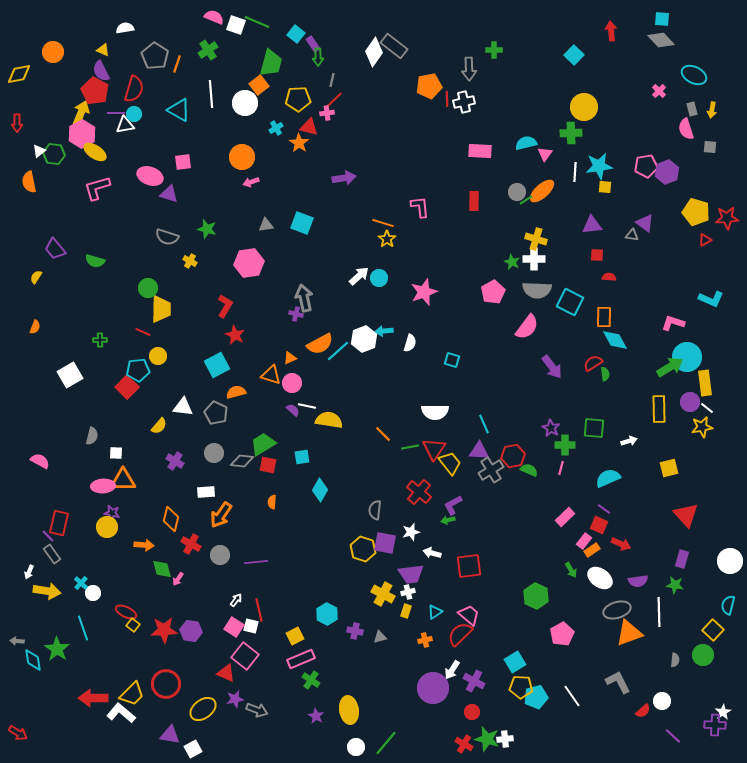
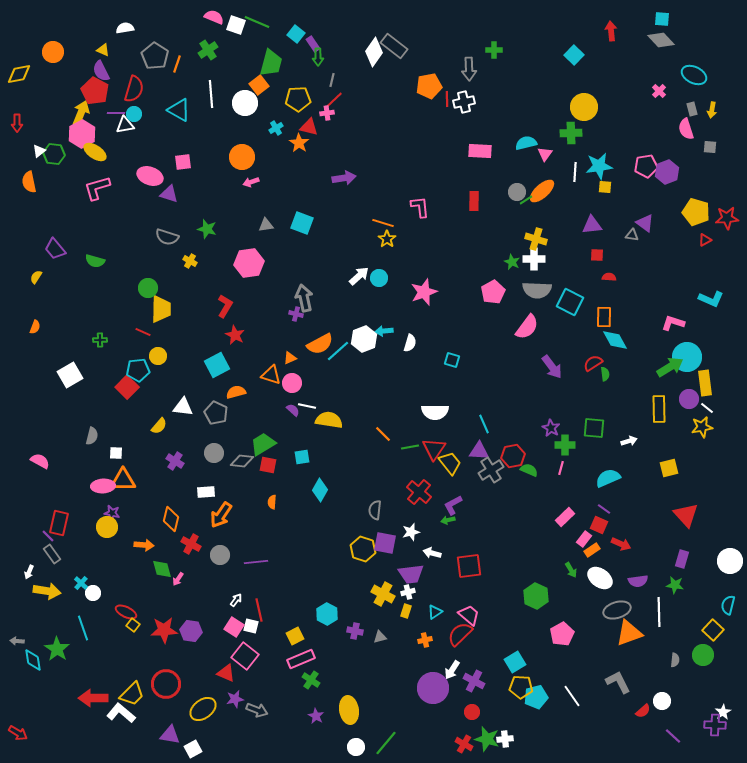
purple circle at (690, 402): moved 1 px left, 3 px up
pink rectangle at (584, 541): moved 2 px up
